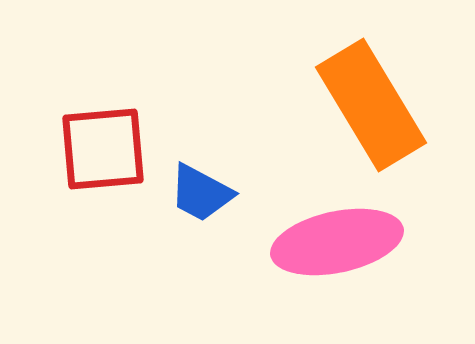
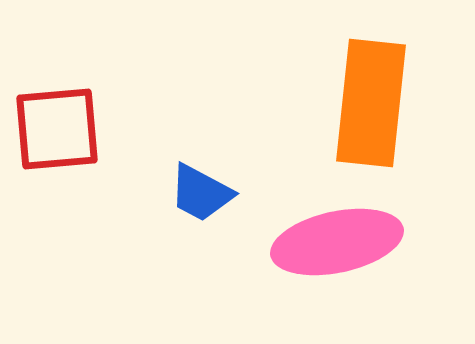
orange rectangle: moved 2 px up; rotated 37 degrees clockwise
red square: moved 46 px left, 20 px up
